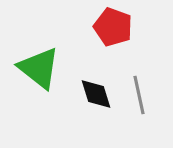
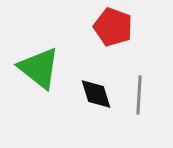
gray line: rotated 15 degrees clockwise
